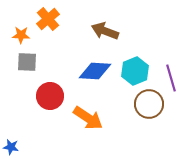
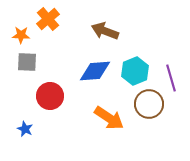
blue diamond: rotated 8 degrees counterclockwise
orange arrow: moved 21 px right
blue star: moved 14 px right, 18 px up; rotated 14 degrees clockwise
